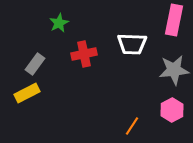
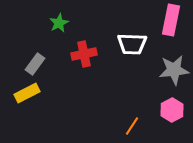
pink rectangle: moved 3 px left
